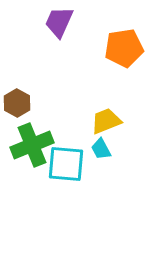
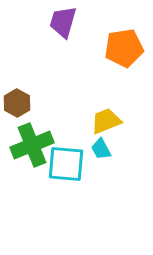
purple trapezoid: moved 4 px right; rotated 8 degrees counterclockwise
